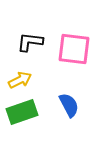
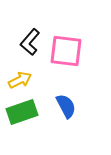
black L-shape: rotated 56 degrees counterclockwise
pink square: moved 8 px left, 2 px down
blue semicircle: moved 3 px left, 1 px down
